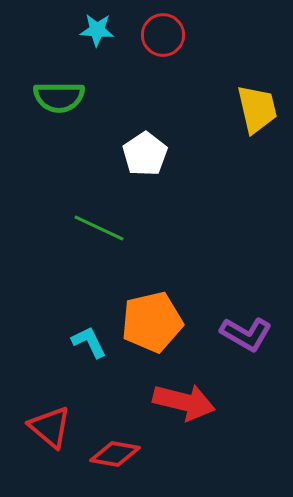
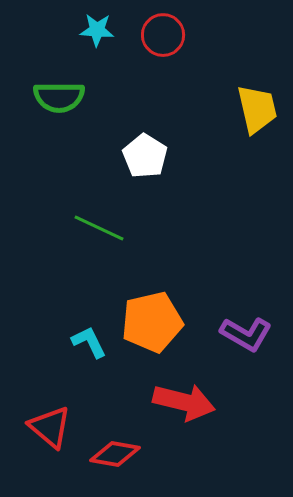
white pentagon: moved 2 px down; rotated 6 degrees counterclockwise
